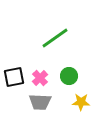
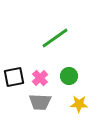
yellow star: moved 2 px left, 2 px down
